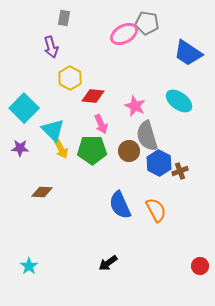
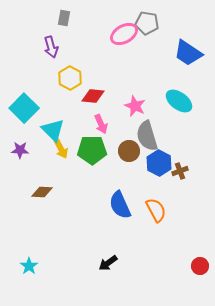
purple star: moved 2 px down
